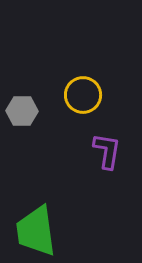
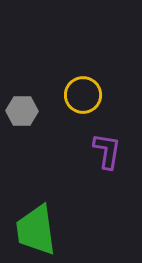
green trapezoid: moved 1 px up
